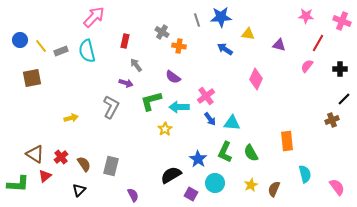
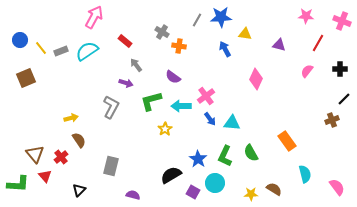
pink arrow at (94, 17): rotated 15 degrees counterclockwise
gray line at (197, 20): rotated 48 degrees clockwise
yellow triangle at (248, 34): moved 3 px left
red rectangle at (125, 41): rotated 64 degrees counterclockwise
yellow line at (41, 46): moved 2 px down
blue arrow at (225, 49): rotated 28 degrees clockwise
cyan semicircle at (87, 51): rotated 70 degrees clockwise
pink semicircle at (307, 66): moved 5 px down
brown square at (32, 78): moved 6 px left; rotated 12 degrees counterclockwise
cyan arrow at (179, 107): moved 2 px right, 1 px up
orange rectangle at (287, 141): rotated 30 degrees counterclockwise
green L-shape at (225, 152): moved 4 px down
brown triangle at (35, 154): rotated 18 degrees clockwise
brown semicircle at (84, 164): moved 5 px left, 24 px up
red triangle at (45, 176): rotated 32 degrees counterclockwise
yellow star at (251, 185): moved 9 px down; rotated 24 degrees clockwise
brown semicircle at (274, 189): rotated 98 degrees clockwise
purple square at (191, 194): moved 2 px right, 2 px up
purple semicircle at (133, 195): rotated 48 degrees counterclockwise
